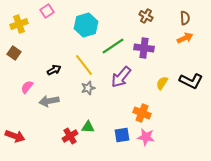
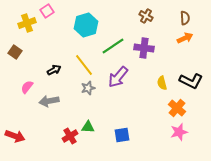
yellow cross: moved 8 px right, 1 px up
brown square: moved 1 px right, 1 px up
purple arrow: moved 3 px left
yellow semicircle: rotated 48 degrees counterclockwise
orange cross: moved 35 px right, 5 px up; rotated 18 degrees clockwise
pink star: moved 33 px right, 5 px up; rotated 24 degrees counterclockwise
